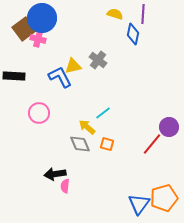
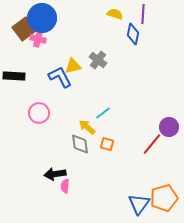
gray diamond: rotated 15 degrees clockwise
